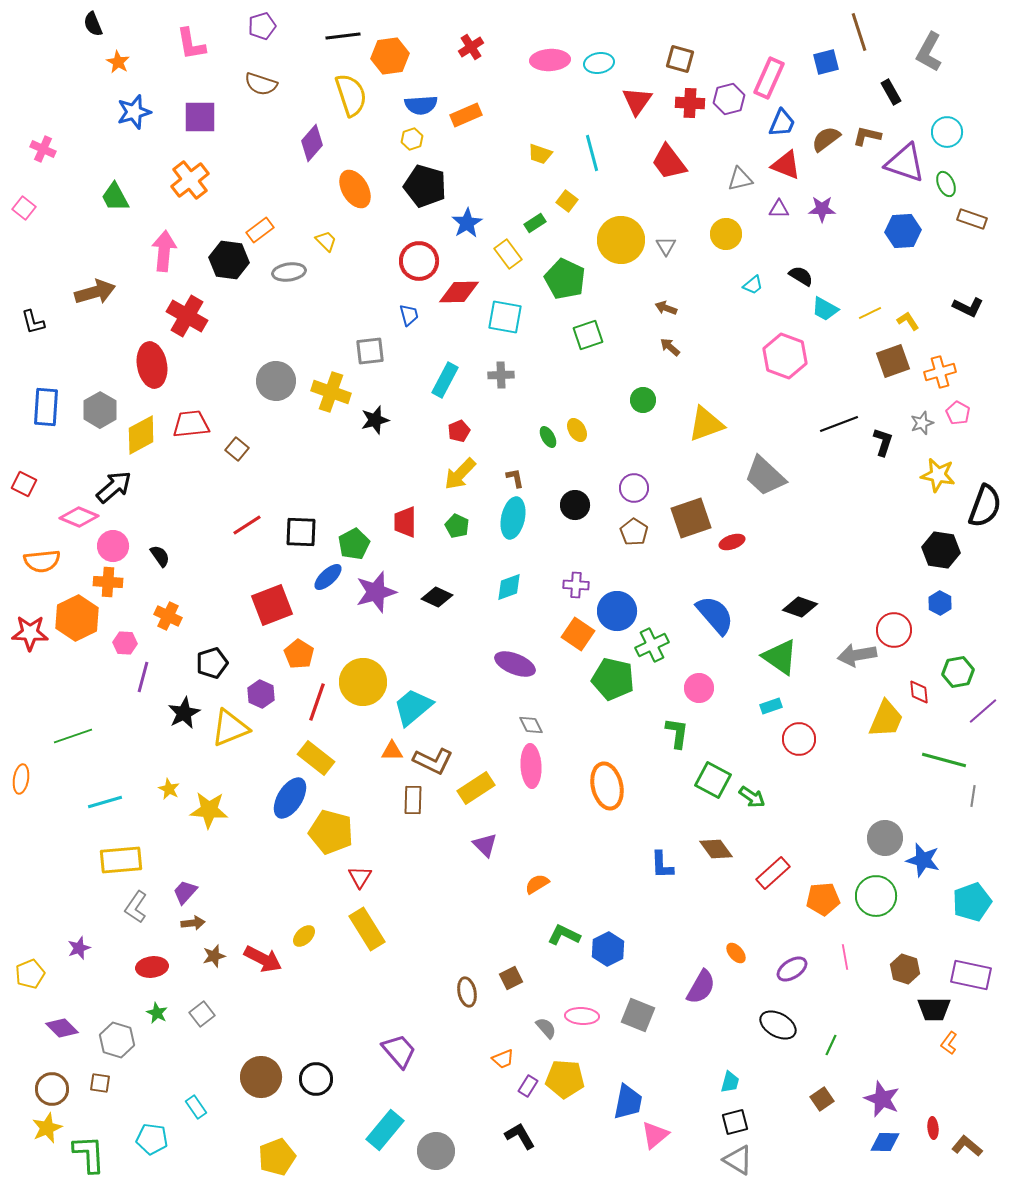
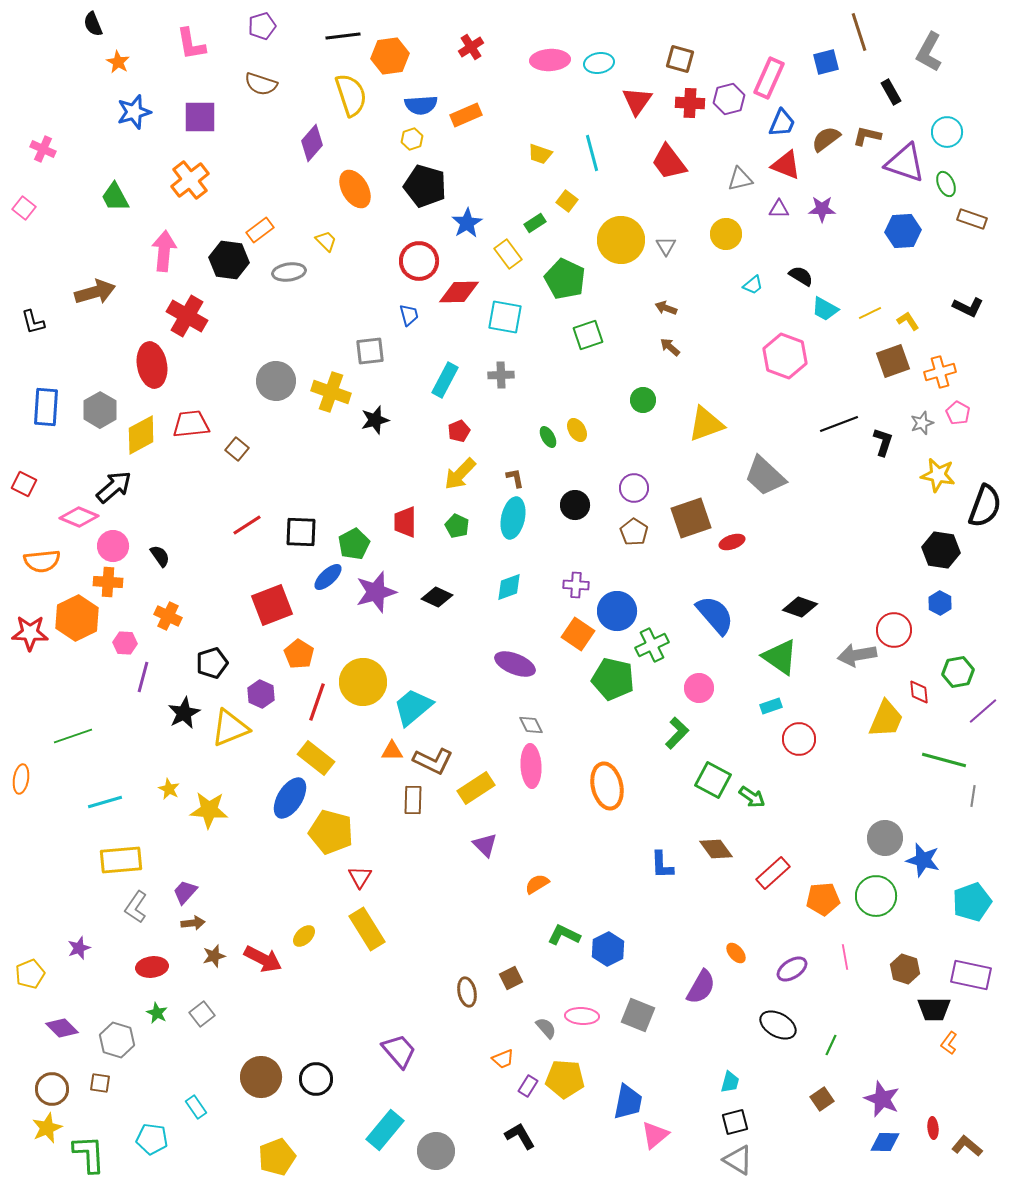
green L-shape at (677, 733): rotated 36 degrees clockwise
